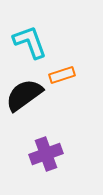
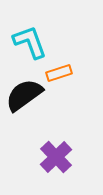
orange rectangle: moved 3 px left, 2 px up
purple cross: moved 10 px right, 3 px down; rotated 24 degrees counterclockwise
